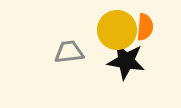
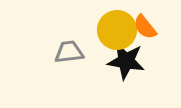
orange semicircle: rotated 136 degrees clockwise
